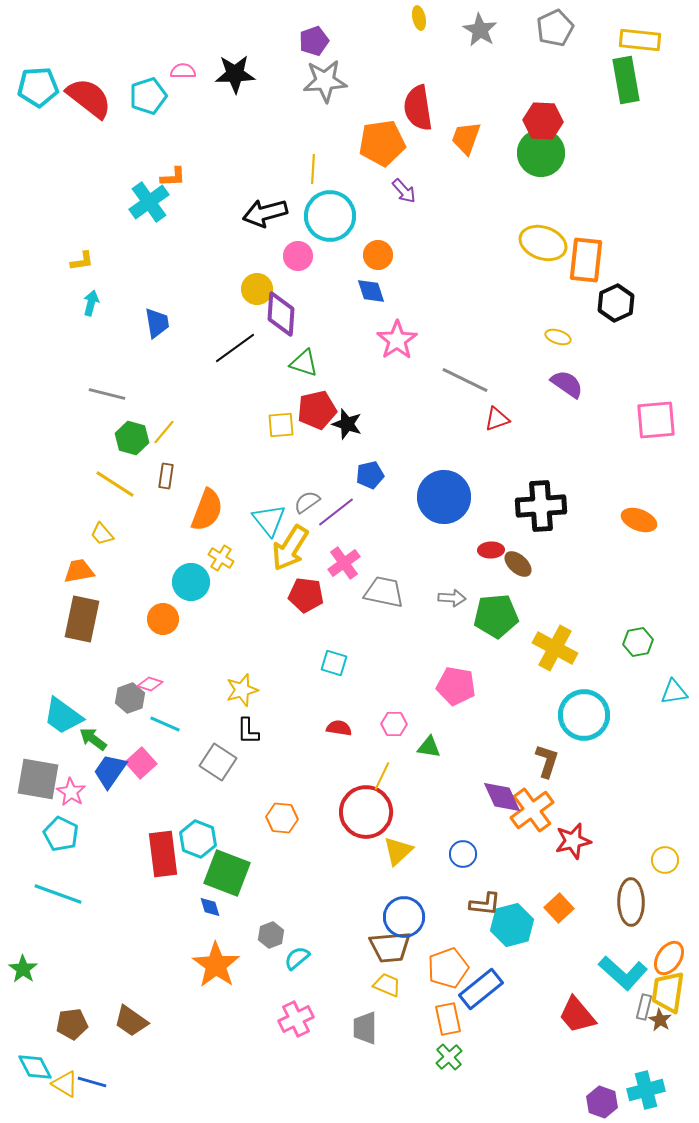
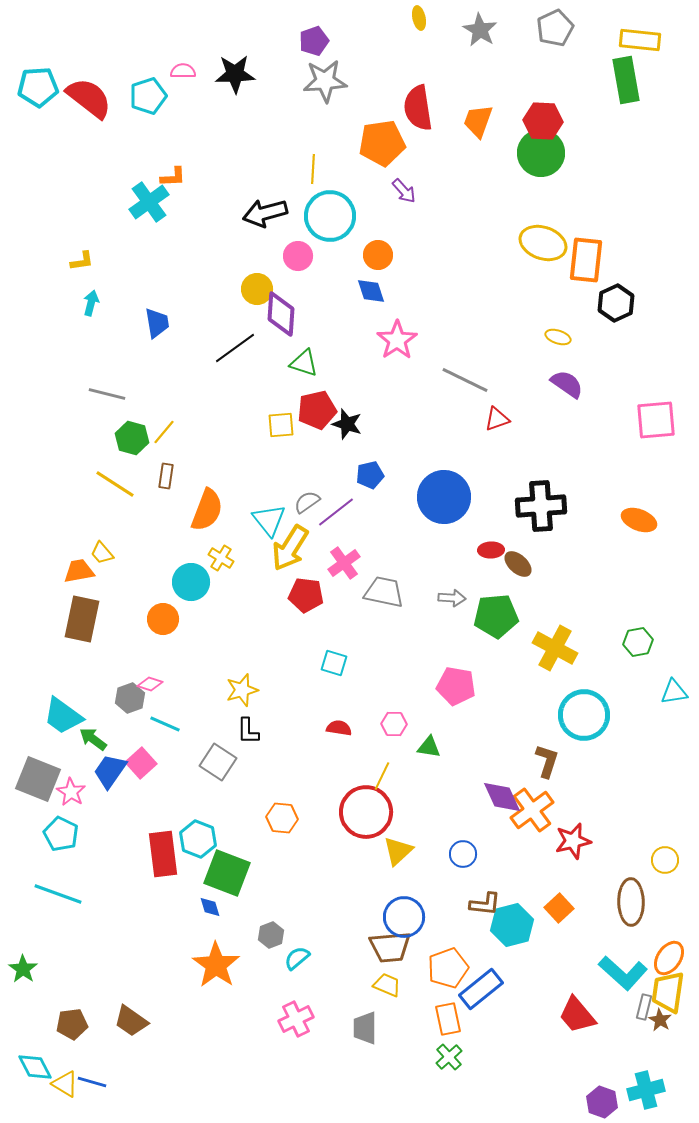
orange trapezoid at (466, 138): moved 12 px right, 17 px up
yellow trapezoid at (102, 534): moved 19 px down
gray square at (38, 779): rotated 12 degrees clockwise
